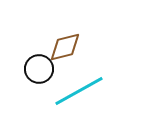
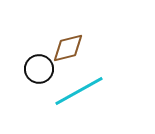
brown diamond: moved 3 px right, 1 px down
